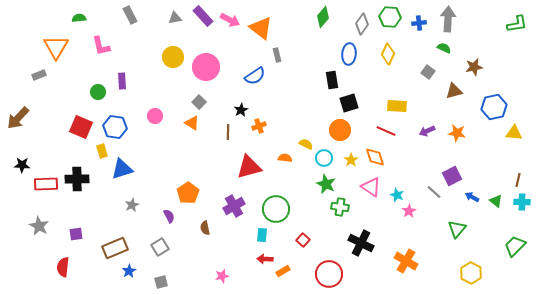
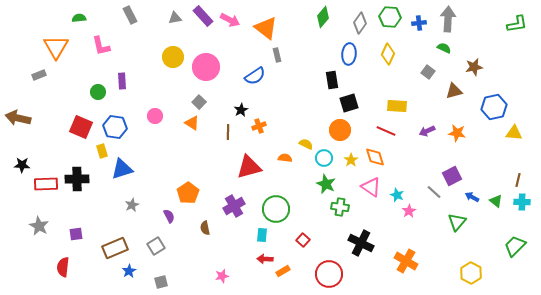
gray diamond at (362, 24): moved 2 px left, 1 px up
orange triangle at (261, 28): moved 5 px right
brown arrow at (18, 118): rotated 60 degrees clockwise
green triangle at (457, 229): moved 7 px up
gray square at (160, 247): moved 4 px left, 1 px up
